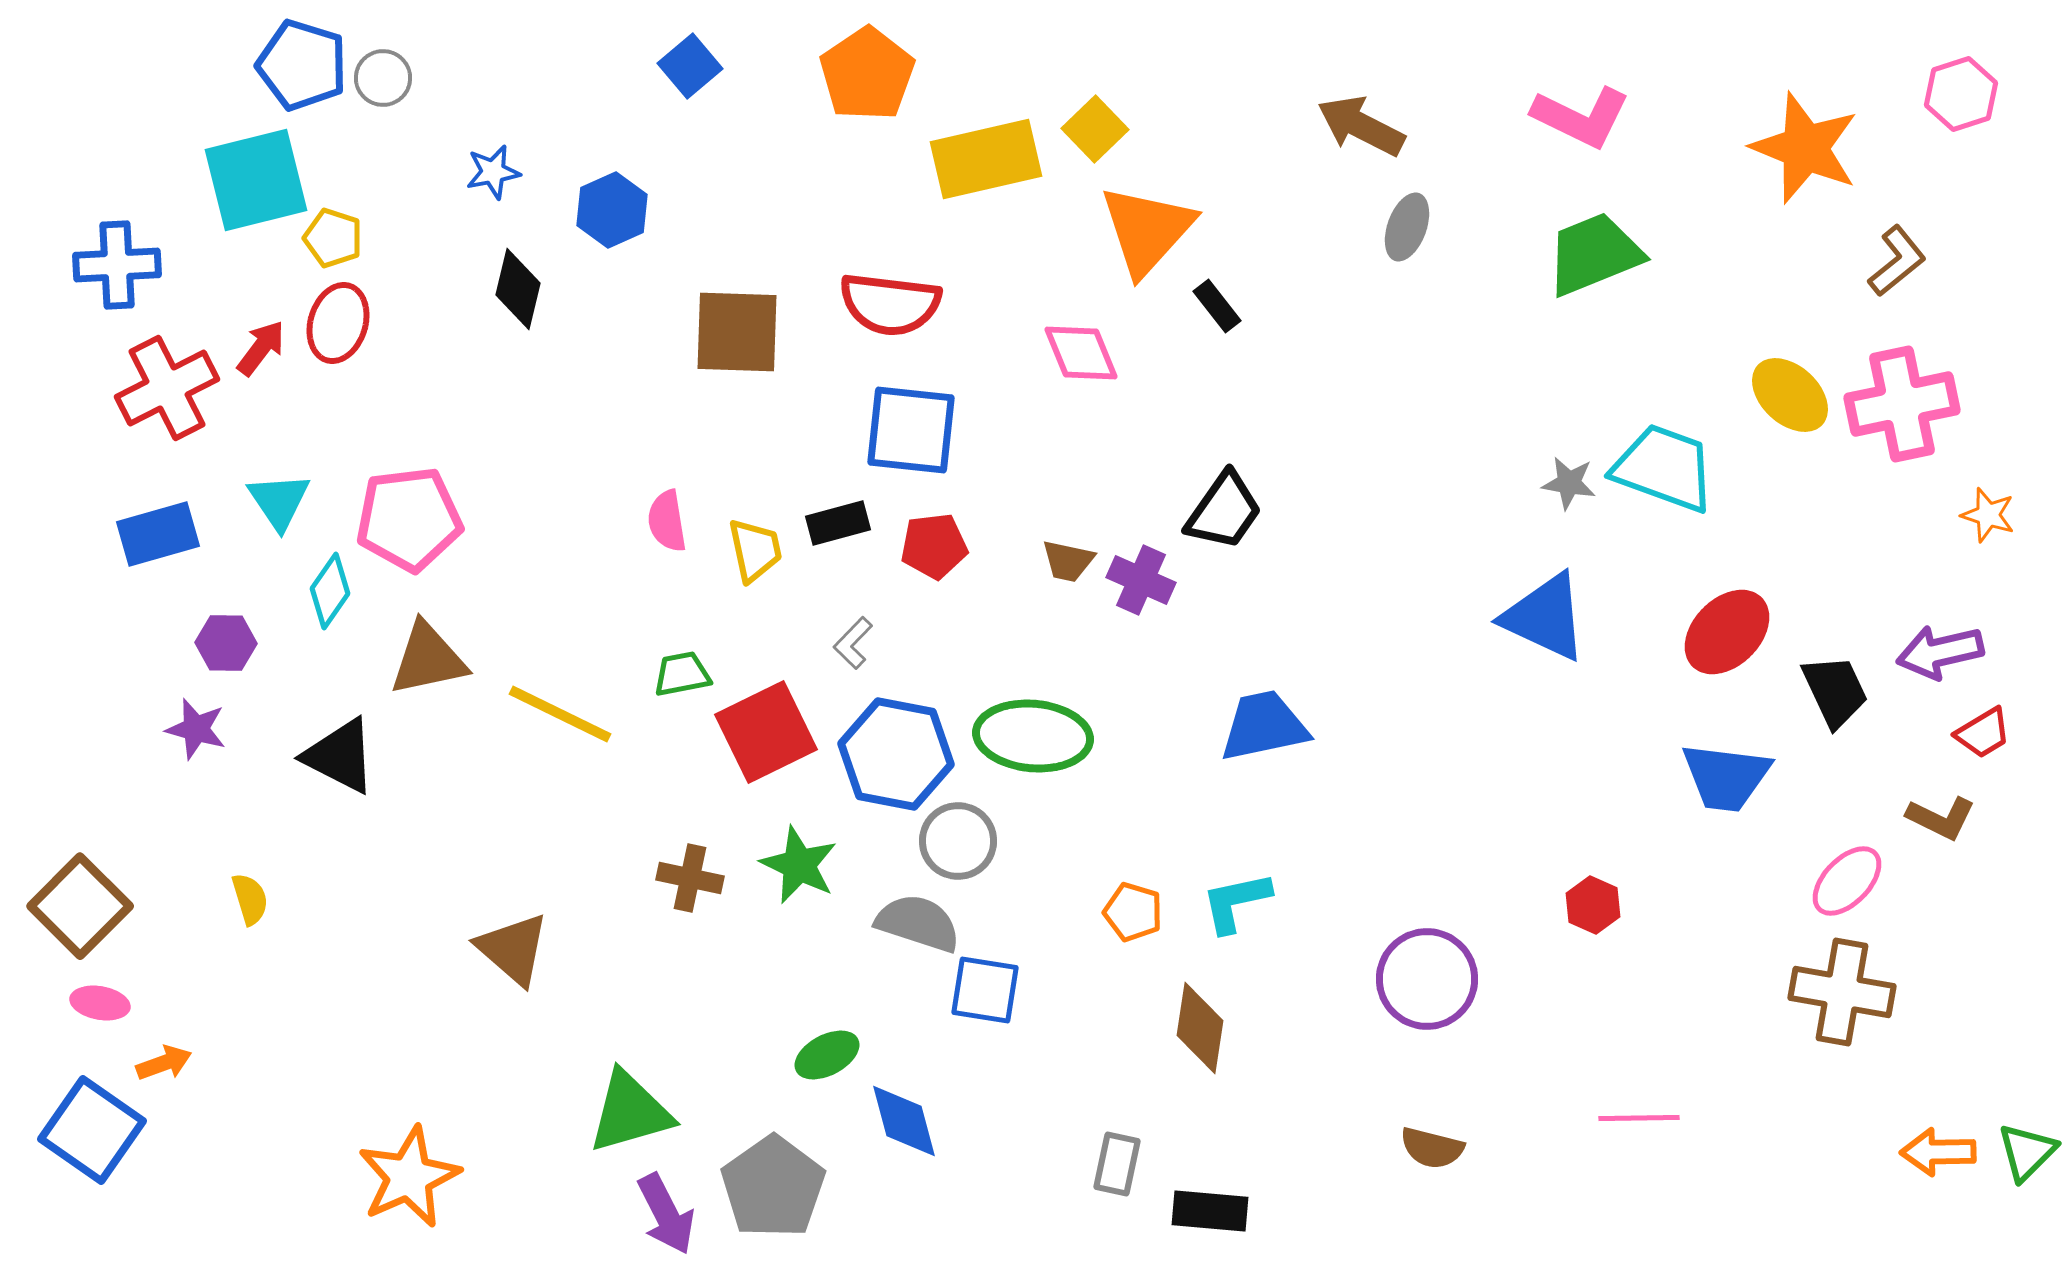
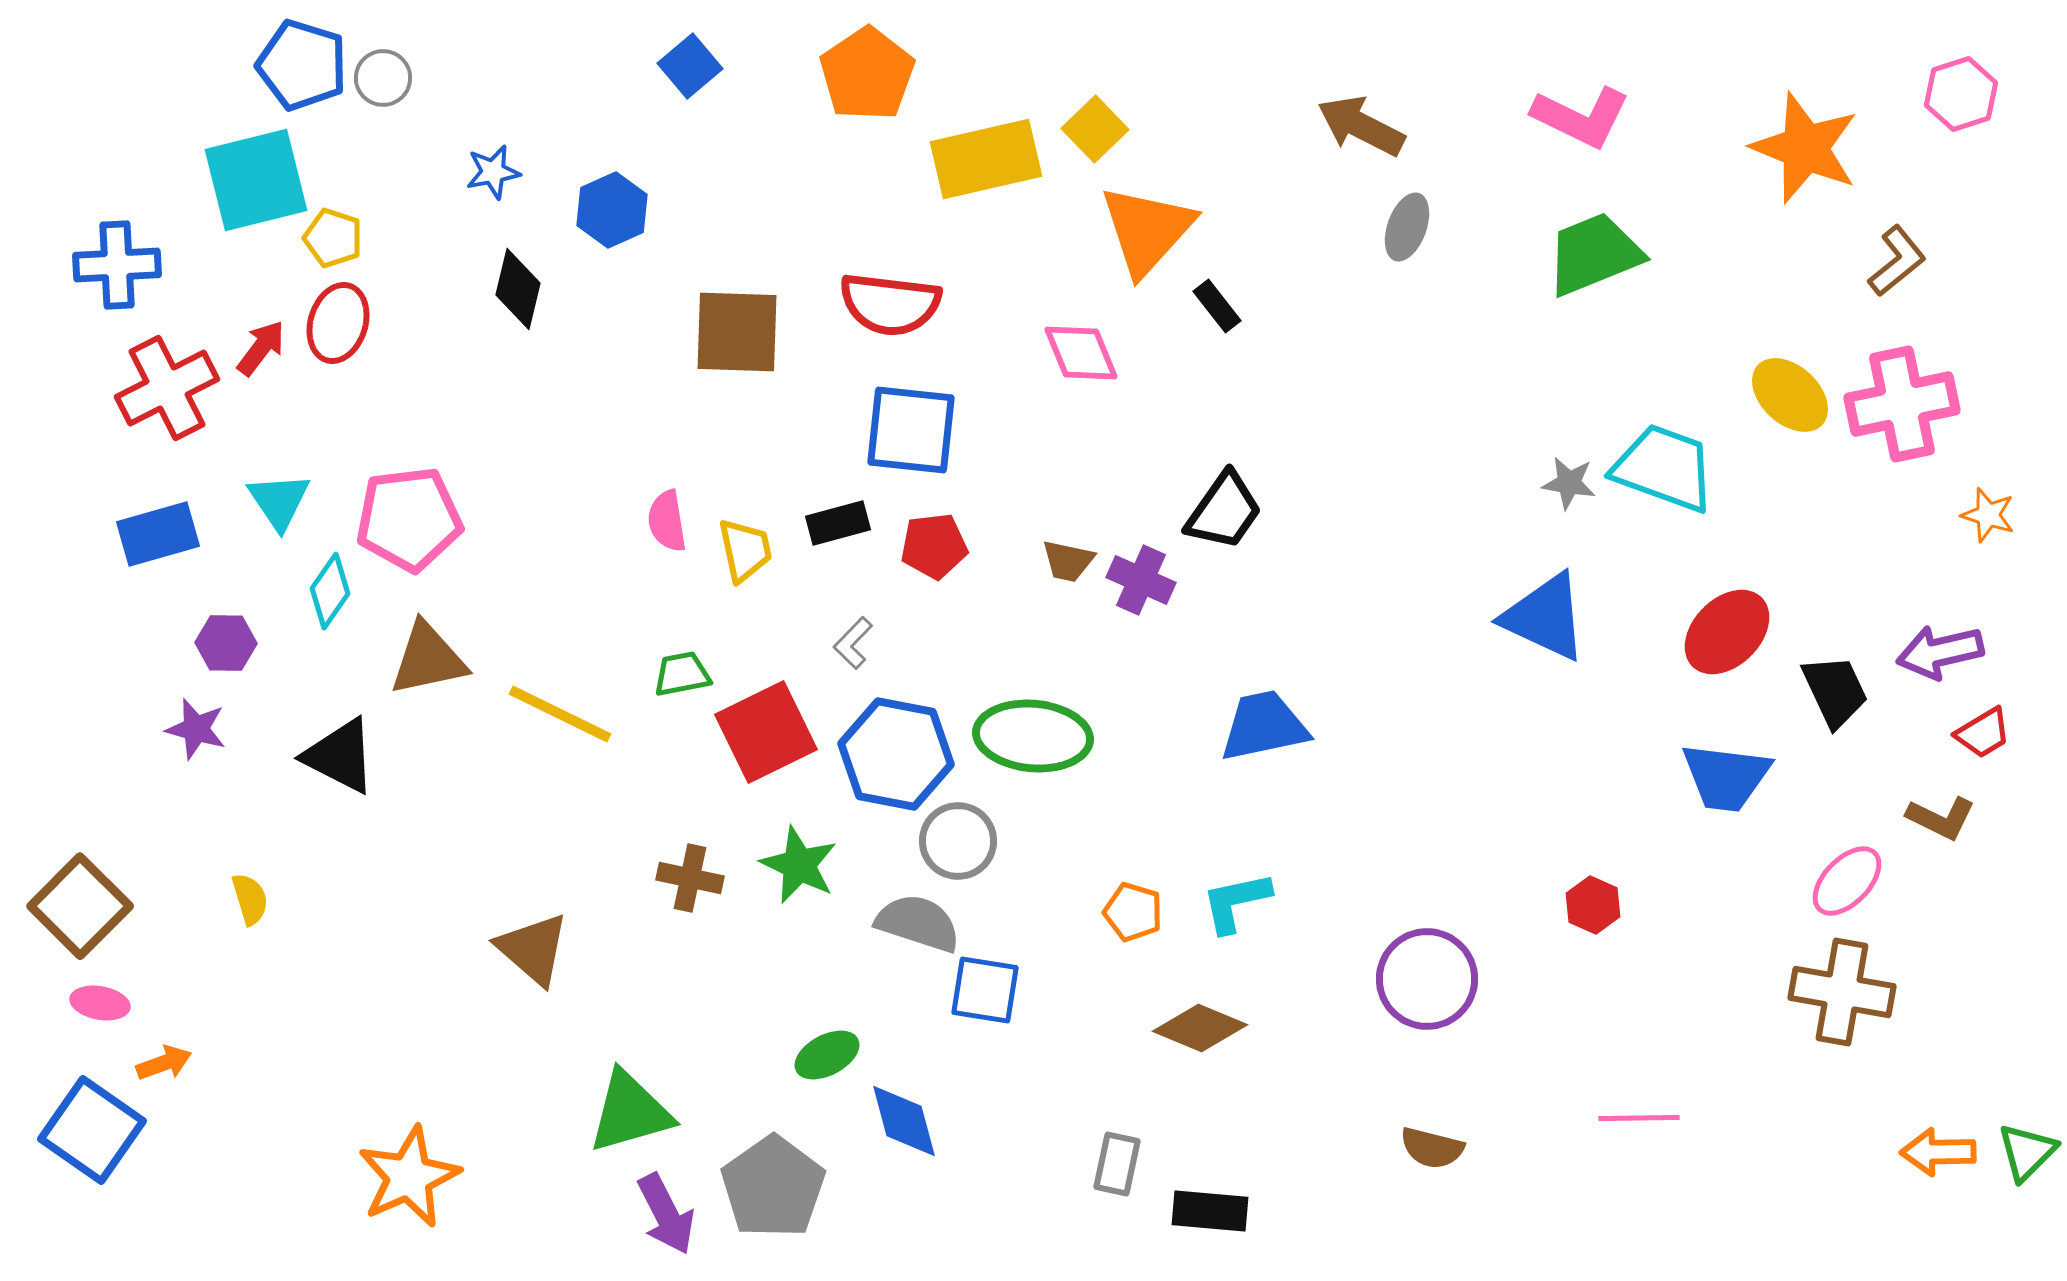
yellow trapezoid at (755, 550): moved 10 px left
brown triangle at (513, 949): moved 20 px right
brown diamond at (1200, 1028): rotated 76 degrees counterclockwise
